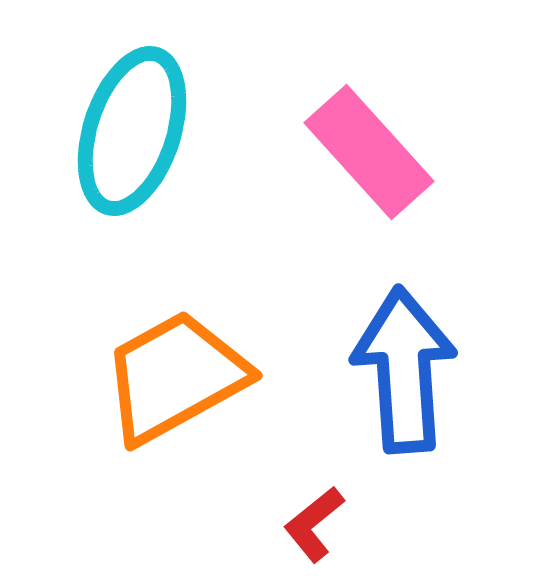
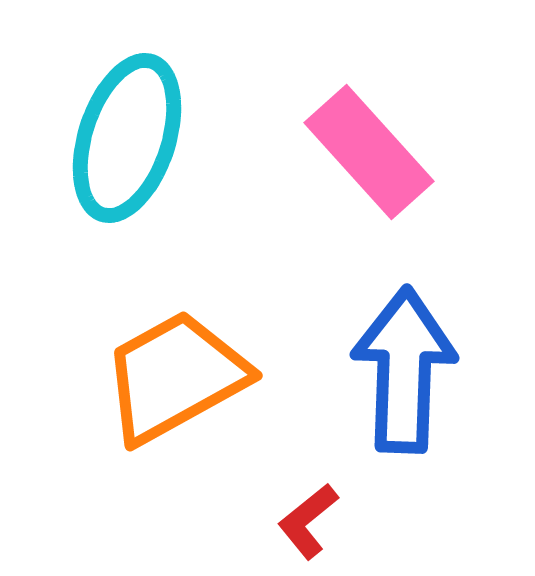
cyan ellipse: moved 5 px left, 7 px down
blue arrow: rotated 6 degrees clockwise
red L-shape: moved 6 px left, 3 px up
